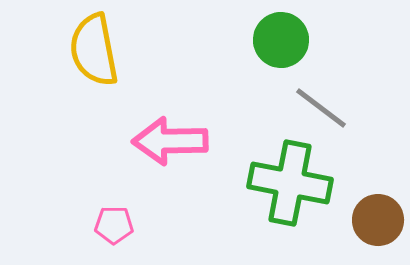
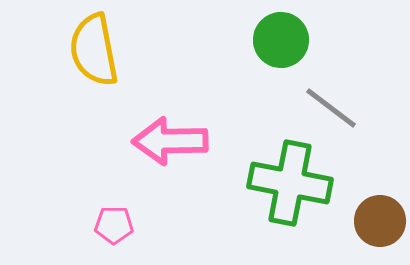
gray line: moved 10 px right
brown circle: moved 2 px right, 1 px down
